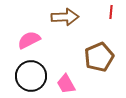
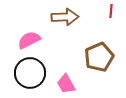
red line: moved 1 px up
black circle: moved 1 px left, 3 px up
